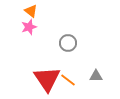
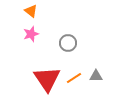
pink star: moved 2 px right, 7 px down
orange line: moved 6 px right, 2 px up; rotated 70 degrees counterclockwise
